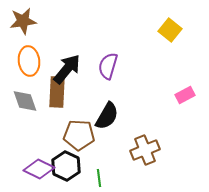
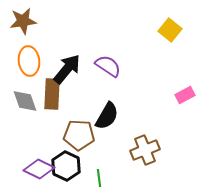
purple semicircle: rotated 108 degrees clockwise
brown rectangle: moved 5 px left, 2 px down
